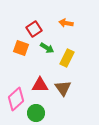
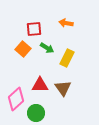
red square: rotated 28 degrees clockwise
orange square: moved 2 px right, 1 px down; rotated 21 degrees clockwise
